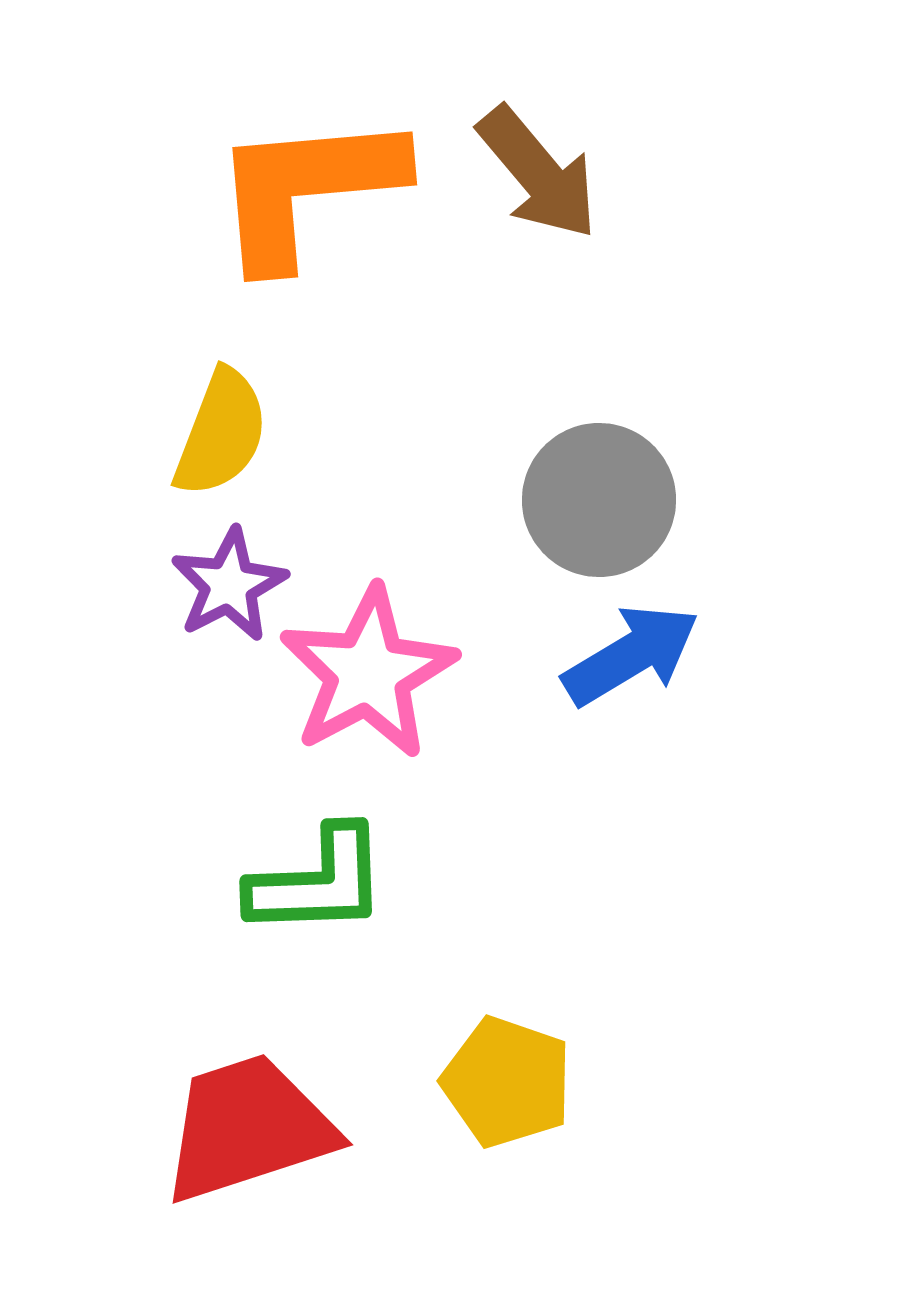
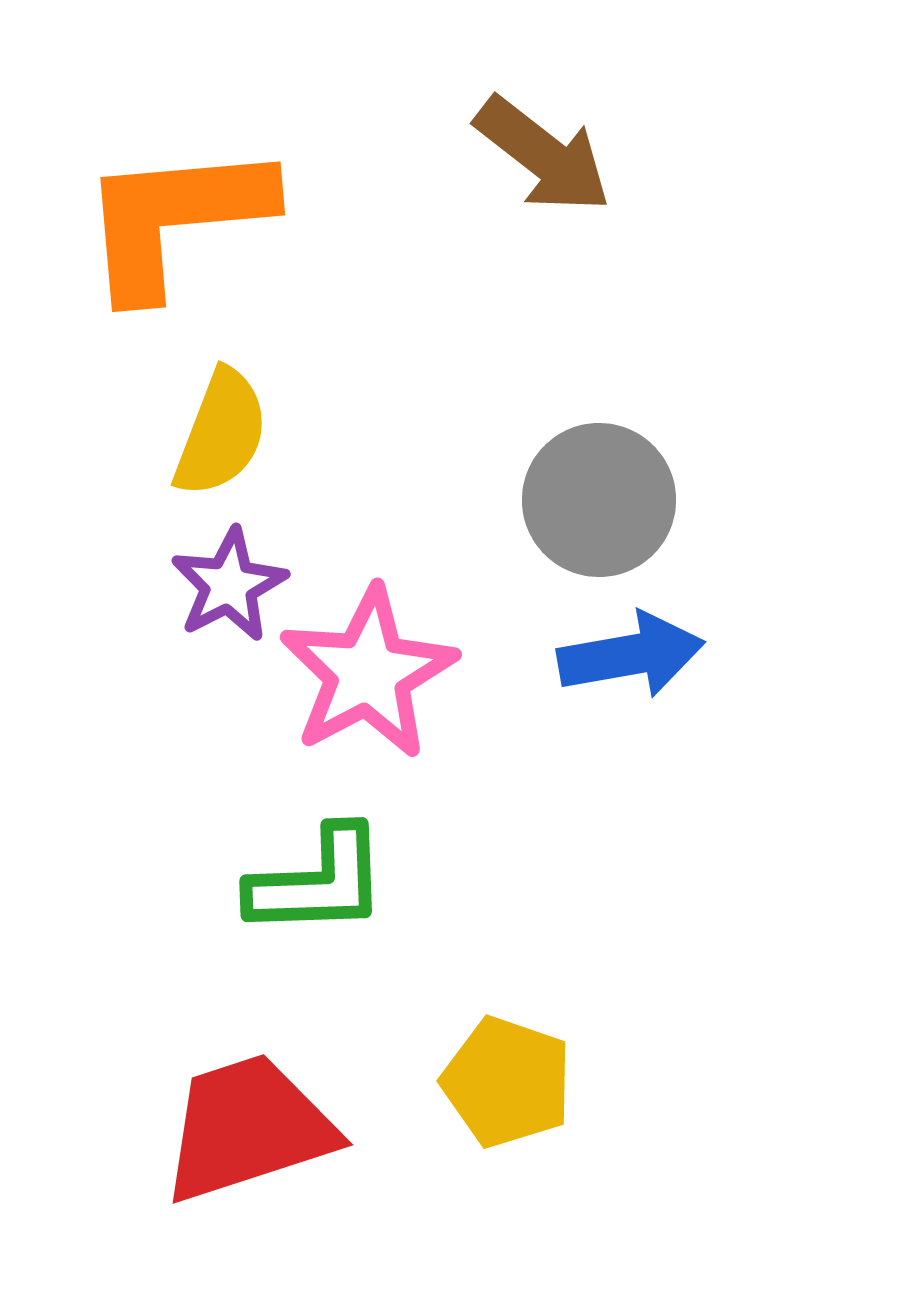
brown arrow: moved 5 px right, 18 px up; rotated 12 degrees counterclockwise
orange L-shape: moved 132 px left, 30 px down
blue arrow: rotated 21 degrees clockwise
